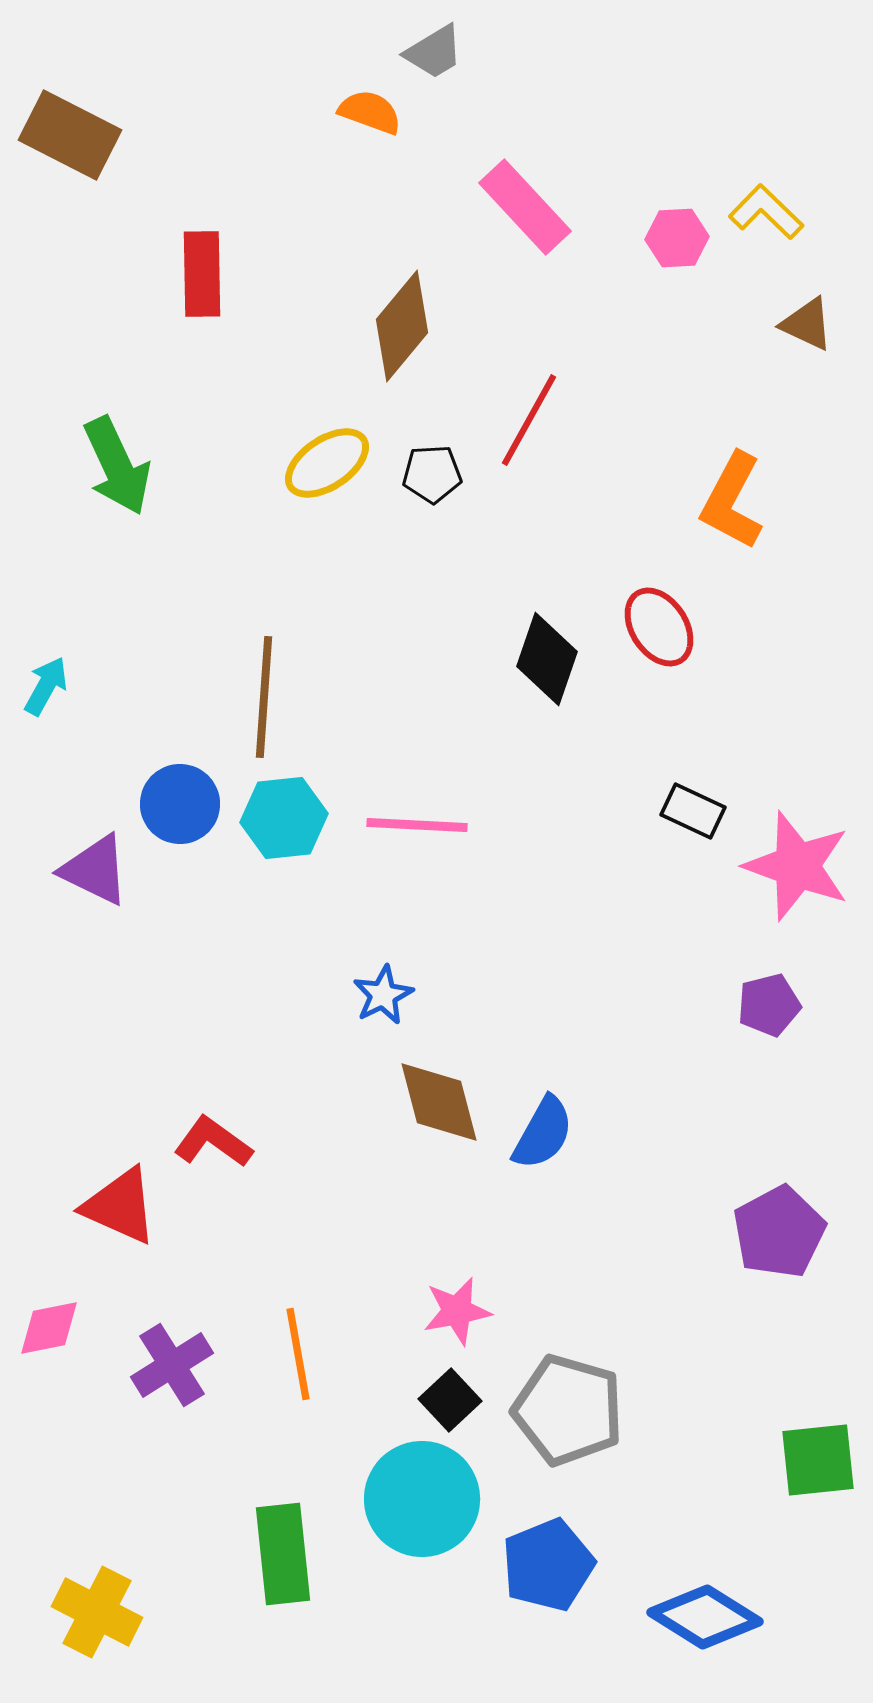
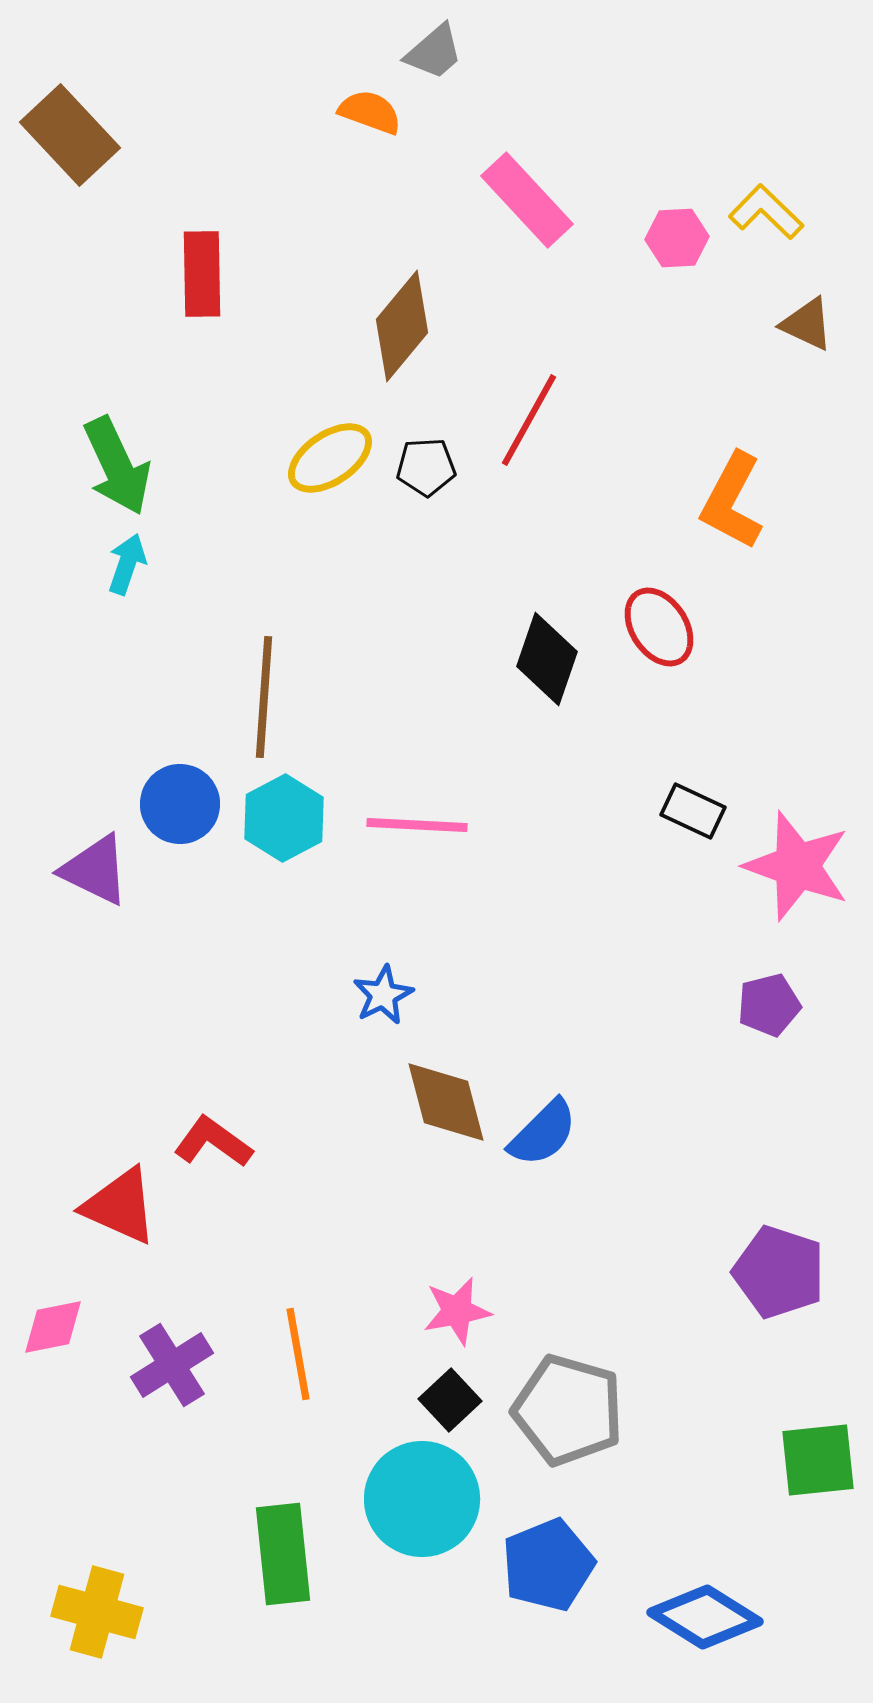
gray trapezoid at (434, 52): rotated 10 degrees counterclockwise
brown rectangle at (70, 135): rotated 20 degrees clockwise
pink rectangle at (525, 207): moved 2 px right, 7 px up
yellow ellipse at (327, 463): moved 3 px right, 5 px up
black pentagon at (432, 474): moved 6 px left, 7 px up
cyan arrow at (46, 686): moved 81 px right, 122 px up; rotated 10 degrees counterclockwise
cyan hexagon at (284, 818): rotated 22 degrees counterclockwise
brown diamond at (439, 1102): moved 7 px right
blue semicircle at (543, 1133): rotated 16 degrees clockwise
purple pentagon at (779, 1232): moved 40 px down; rotated 26 degrees counterclockwise
pink diamond at (49, 1328): moved 4 px right, 1 px up
yellow cross at (97, 1612): rotated 12 degrees counterclockwise
